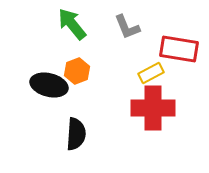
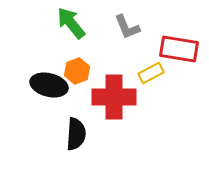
green arrow: moved 1 px left, 1 px up
red cross: moved 39 px left, 11 px up
